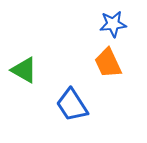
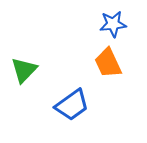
green triangle: rotated 44 degrees clockwise
blue trapezoid: rotated 93 degrees counterclockwise
